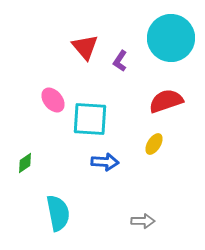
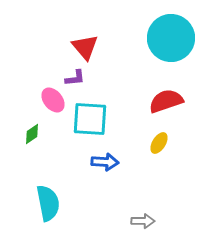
purple L-shape: moved 45 px left, 17 px down; rotated 130 degrees counterclockwise
yellow ellipse: moved 5 px right, 1 px up
green diamond: moved 7 px right, 29 px up
cyan semicircle: moved 10 px left, 10 px up
